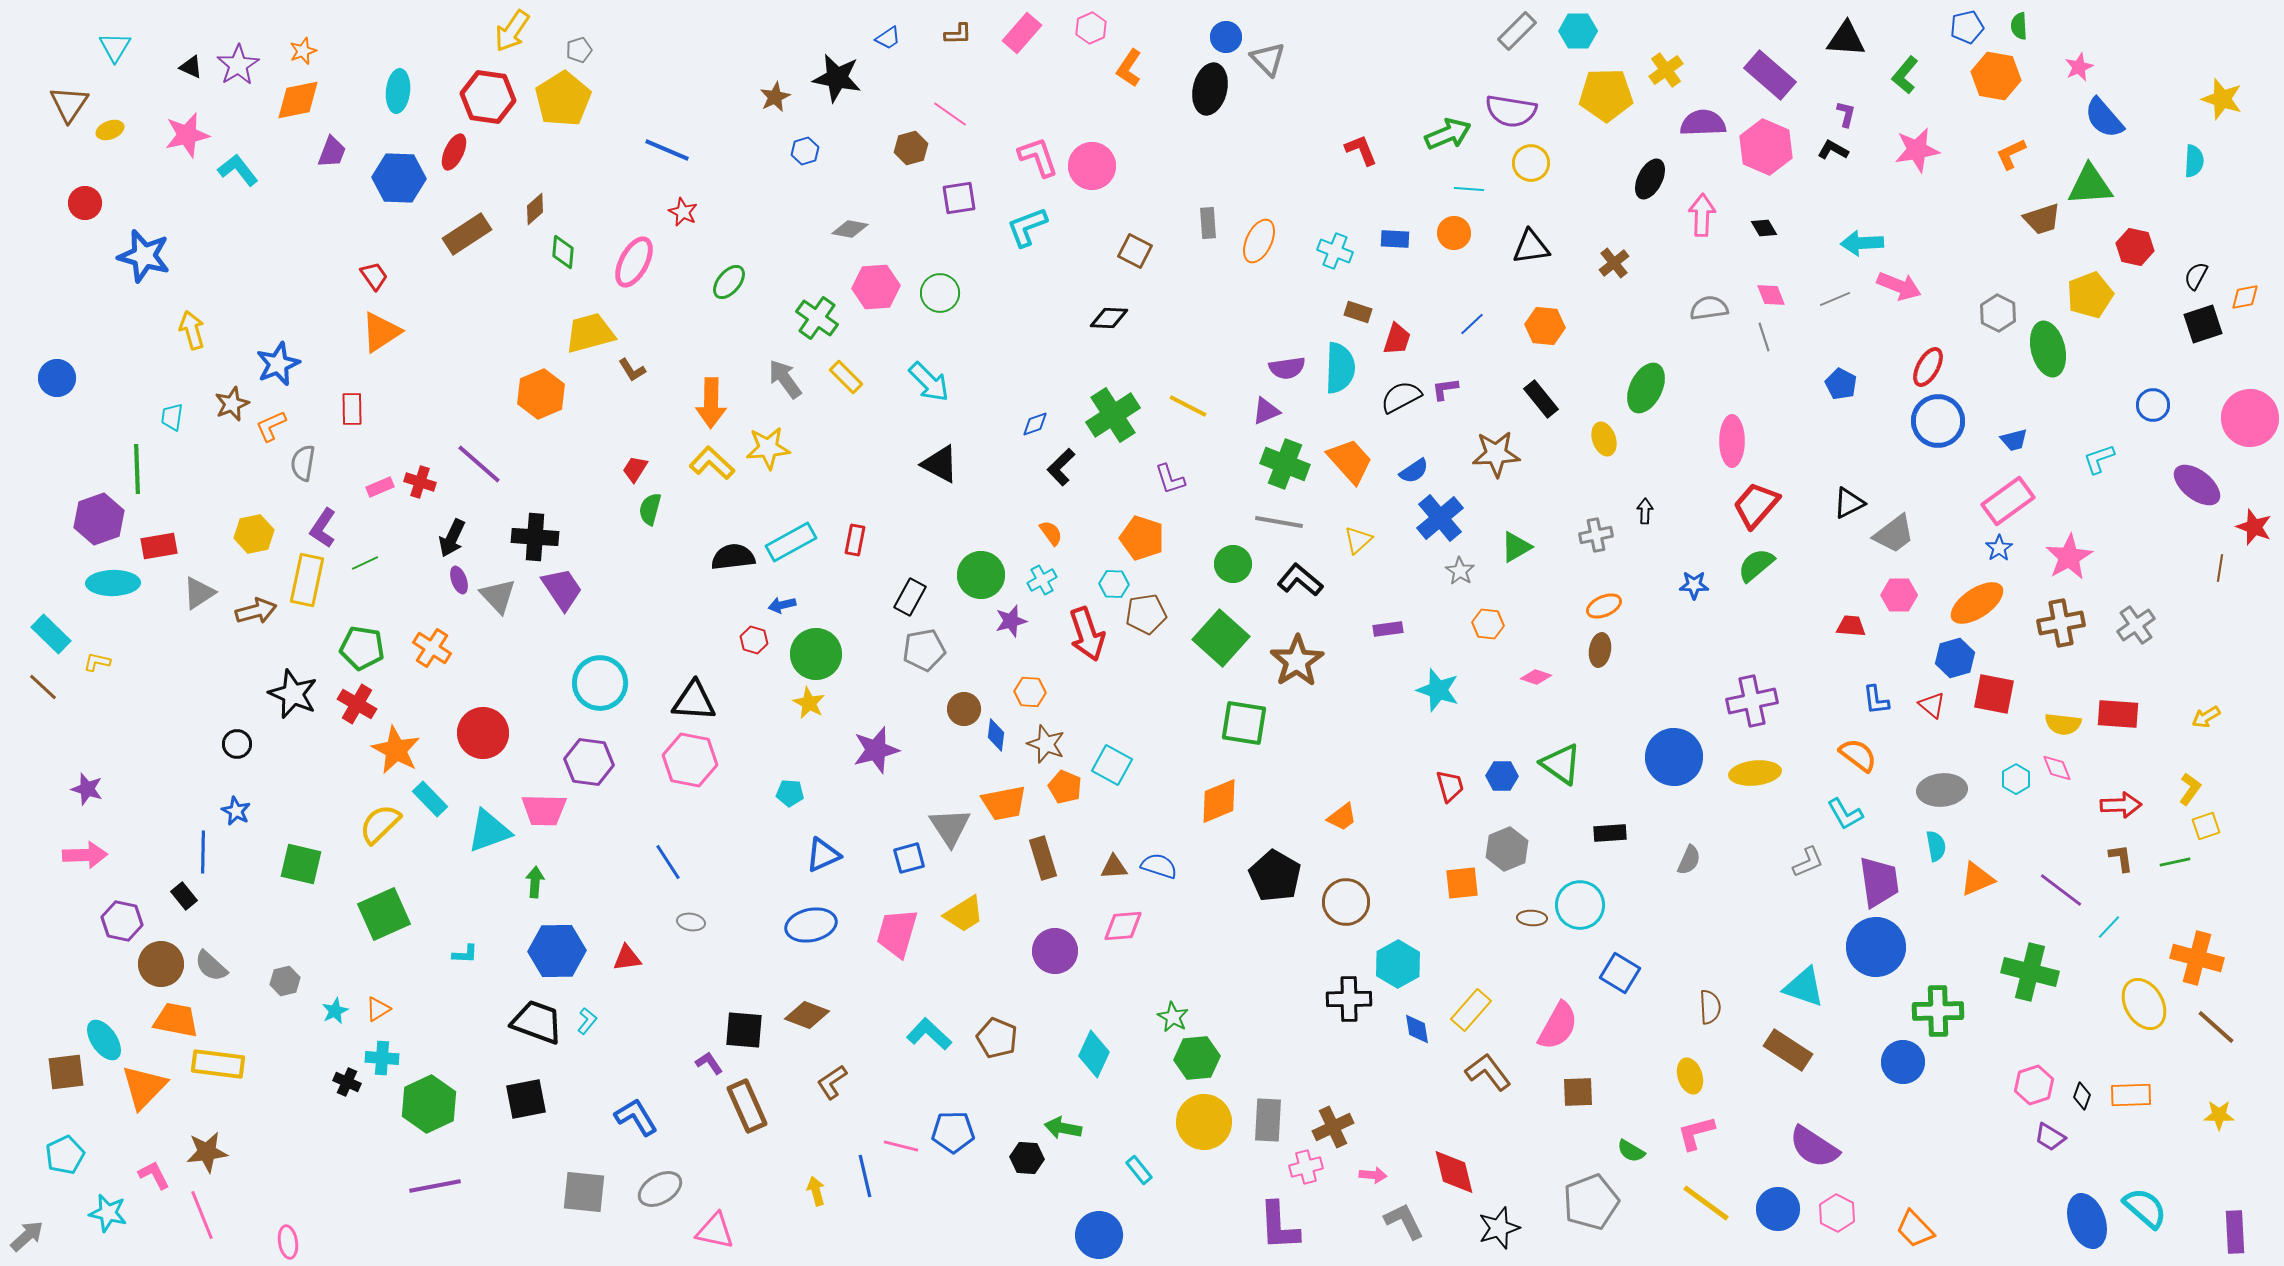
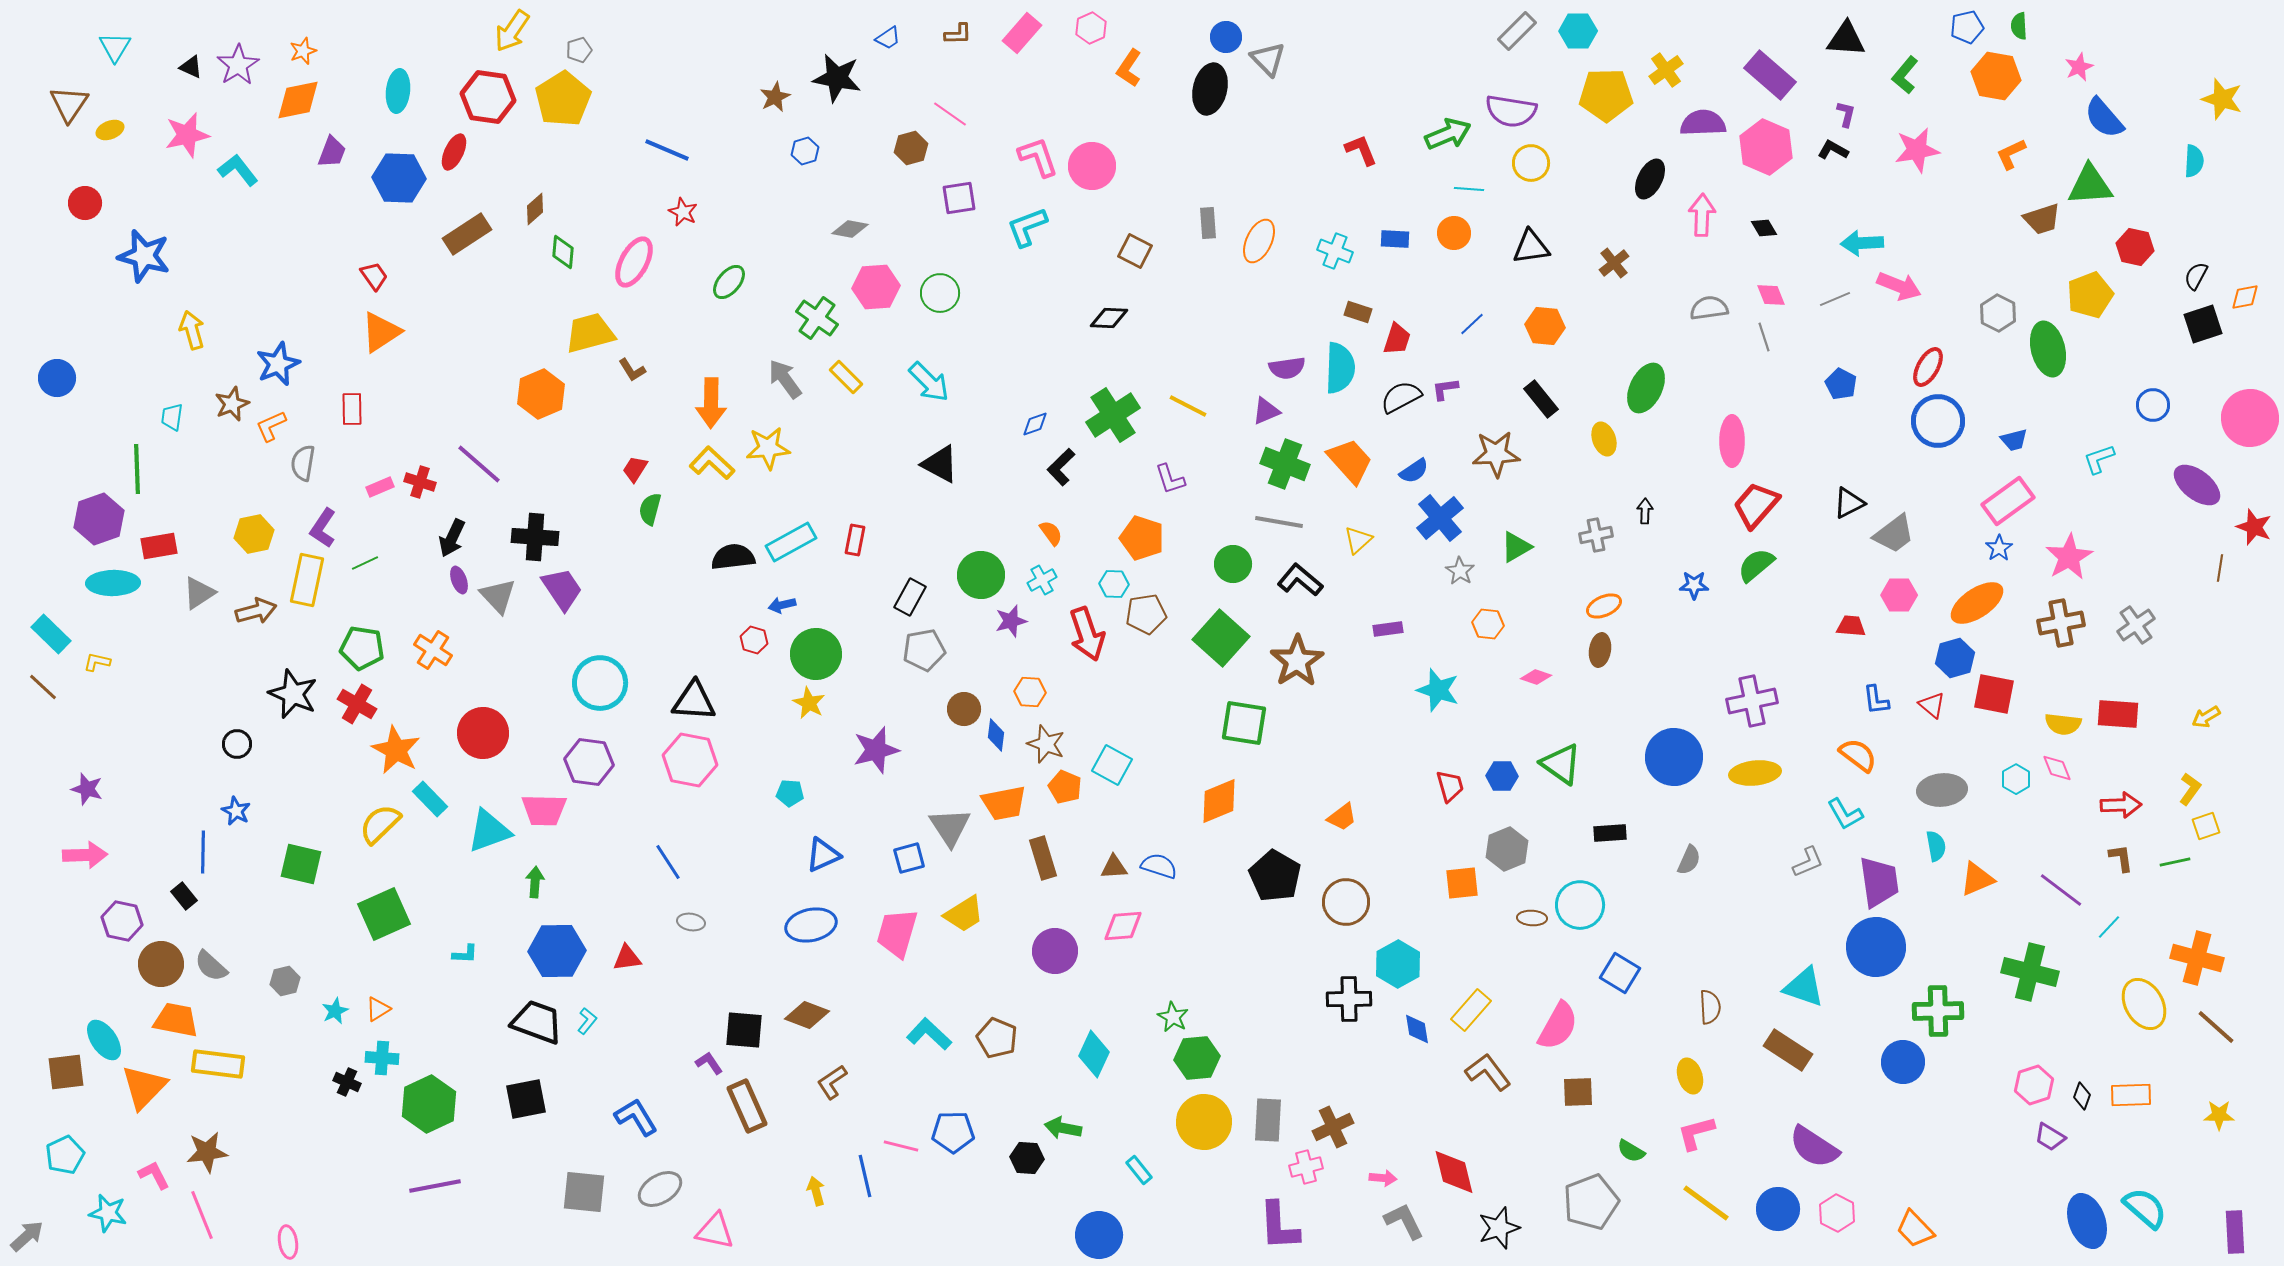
orange cross at (432, 648): moved 1 px right, 2 px down
pink arrow at (1373, 1175): moved 10 px right, 3 px down
